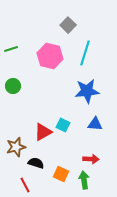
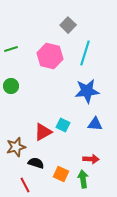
green circle: moved 2 px left
green arrow: moved 1 px left, 1 px up
